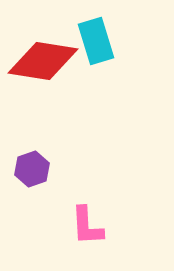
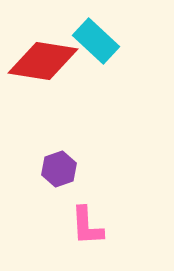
cyan rectangle: rotated 30 degrees counterclockwise
purple hexagon: moved 27 px right
